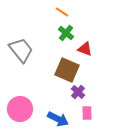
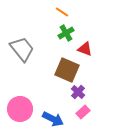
green cross: rotated 21 degrees clockwise
gray trapezoid: moved 1 px right, 1 px up
pink rectangle: moved 4 px left, 1 px up; rotated 48 degrees clockwise
blue arrow: moved 5 px left
